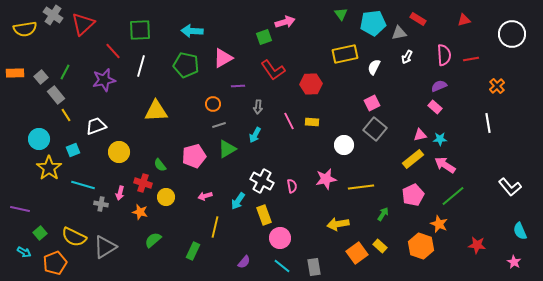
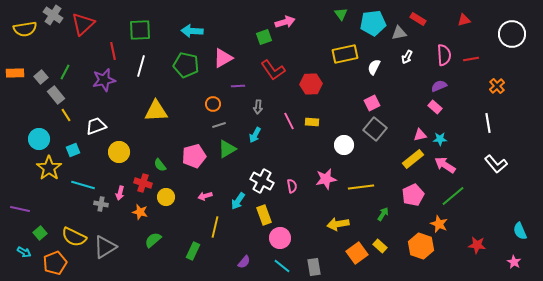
red line at (113, 51): rotated 30 degrees clockwise
white L-shape at (510, 187): moved 14 px left, 23 px up
